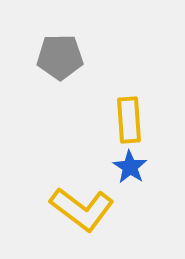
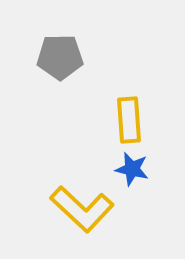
blue star: moved 2 px right, 2 px down; rotated 20 degrees counterclockwise
yellow L-shape: rotated 6 degrees clockwise
